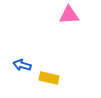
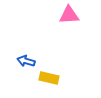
blue arrow: moved 4 px right, 4 px up
